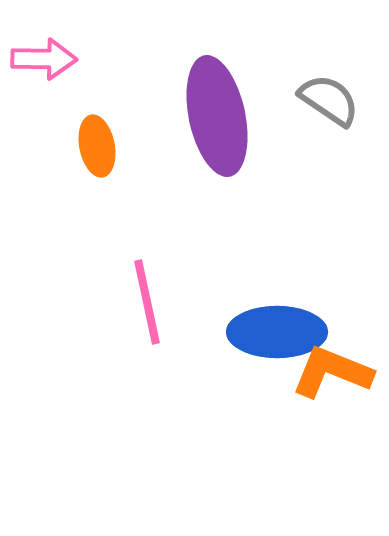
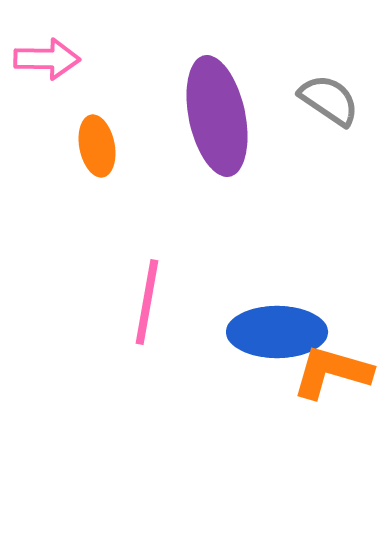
pink arrow: moved 3 px right
pink line: rotated 22 degrees clockwise
orange L-shape: rotated 6 degrees counterclockwise
